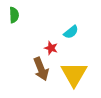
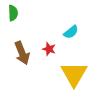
green semicircle: moved 1 px left, 2 px up
red star: moved 2 px left, 1 px down
brown arrow: moved 19 px left, 16 px up
